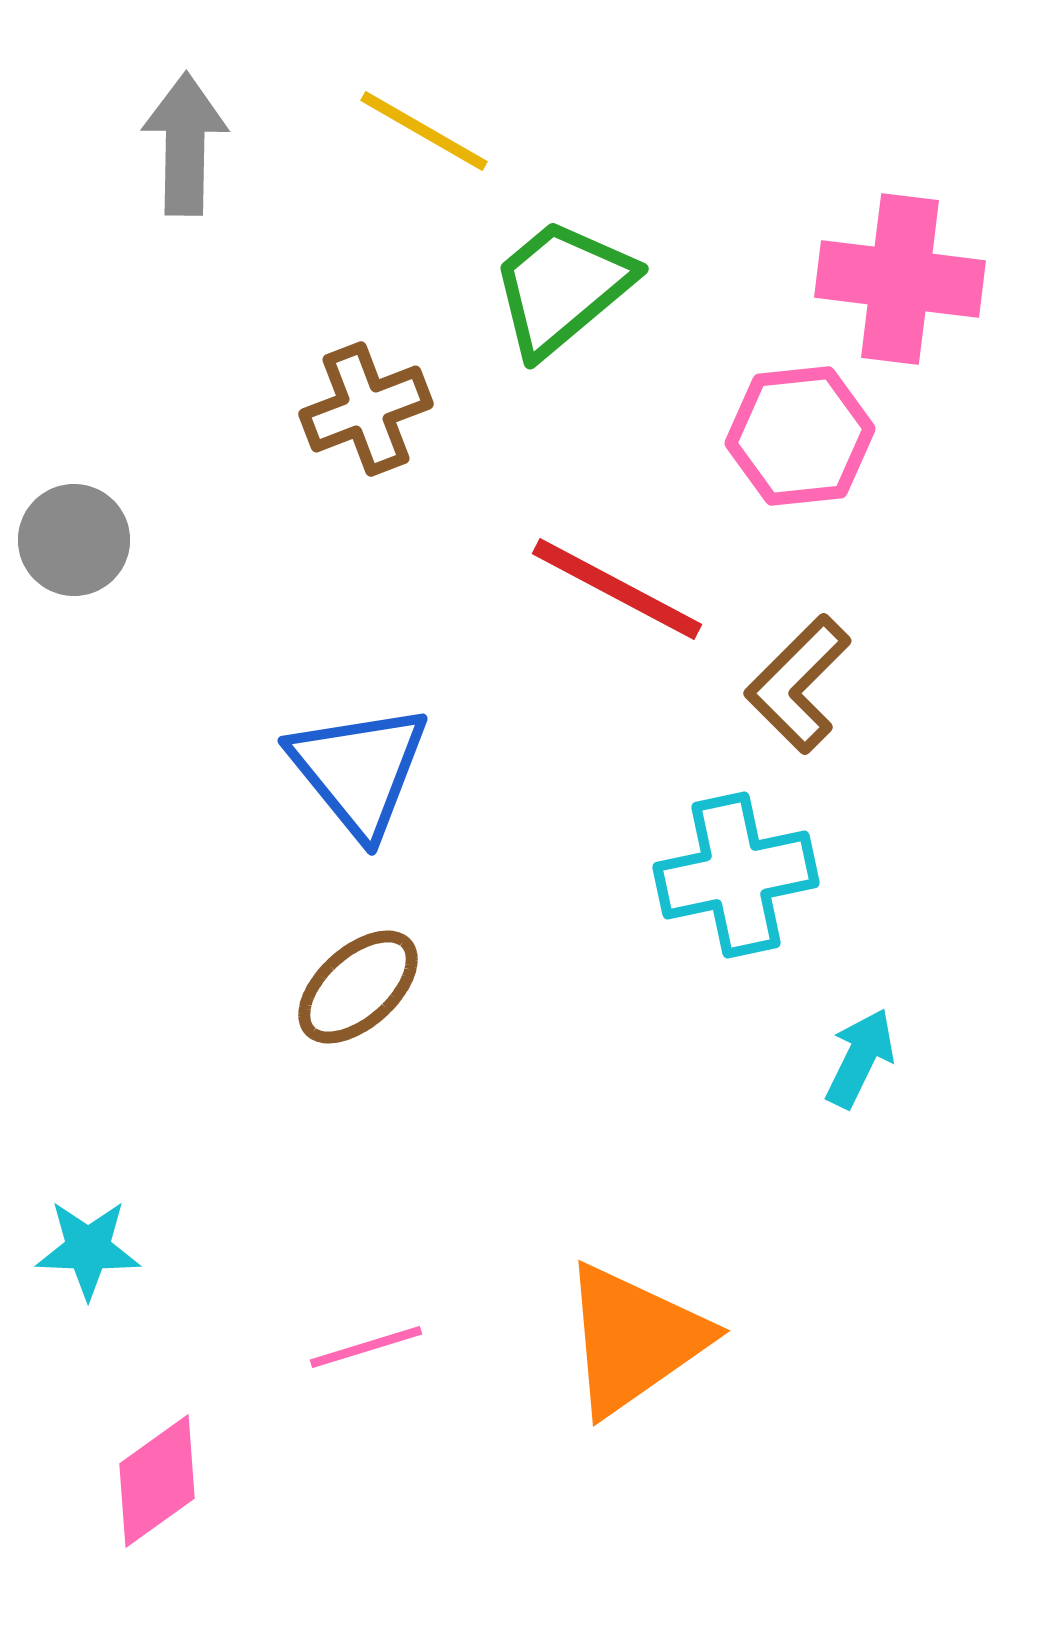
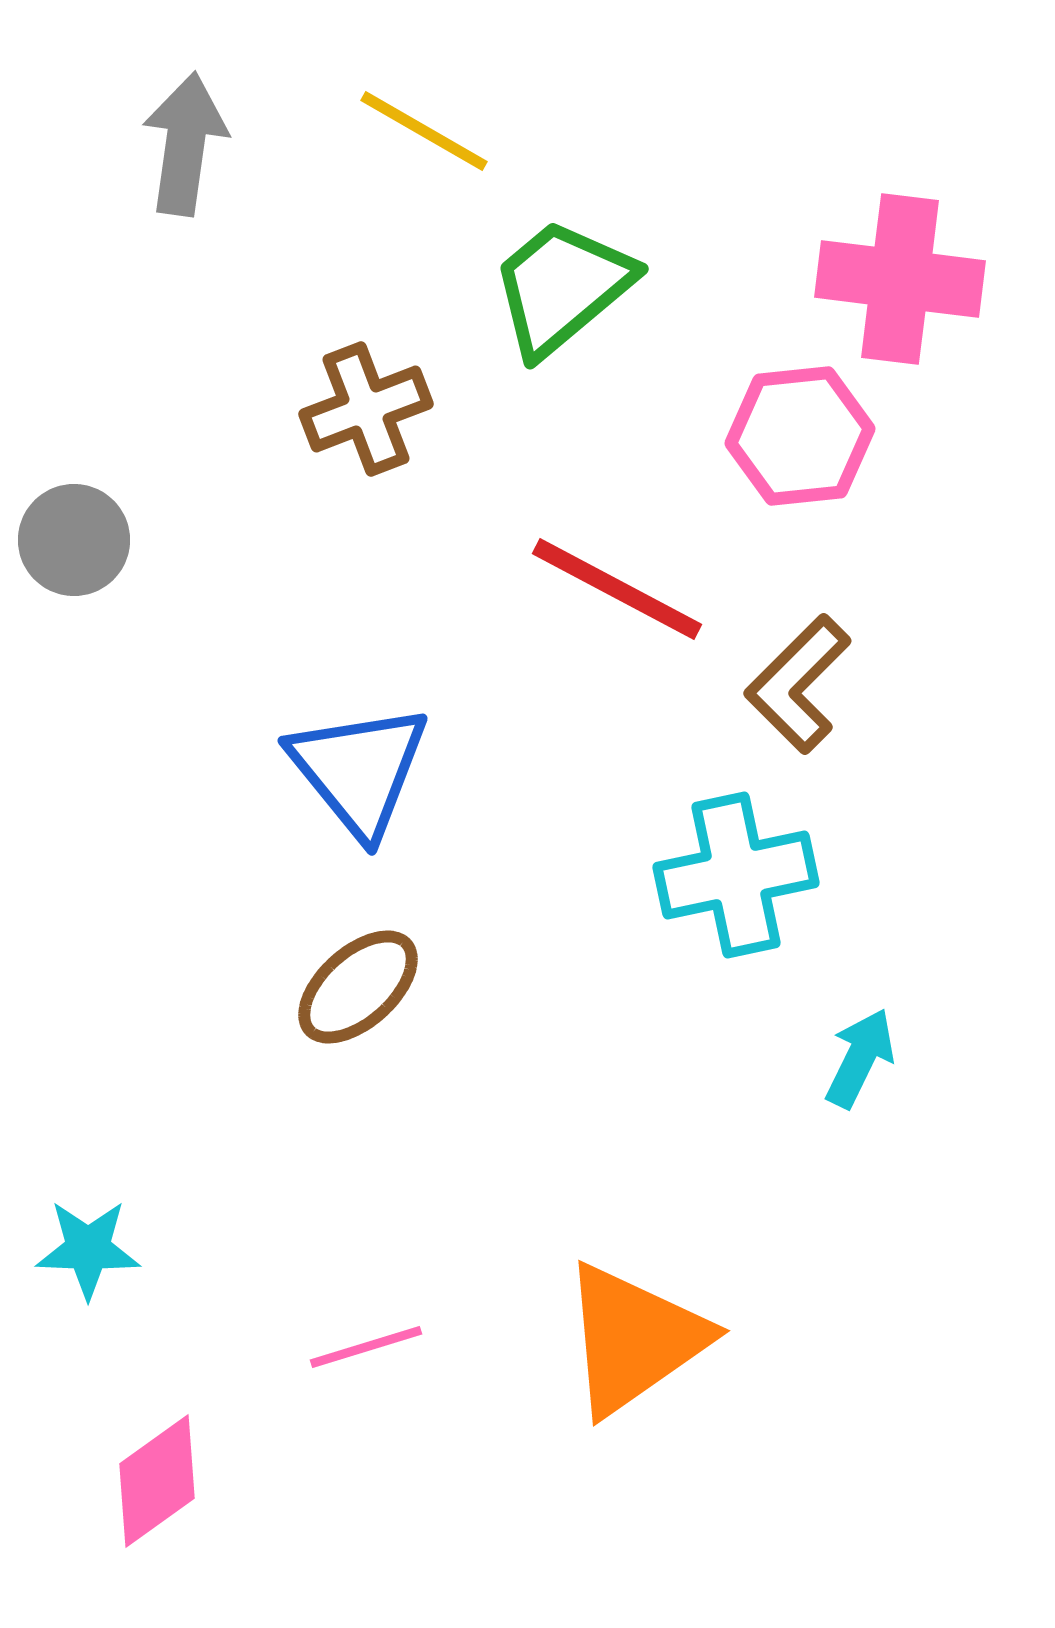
gray arrow: rotated 7 degrees clockwise
